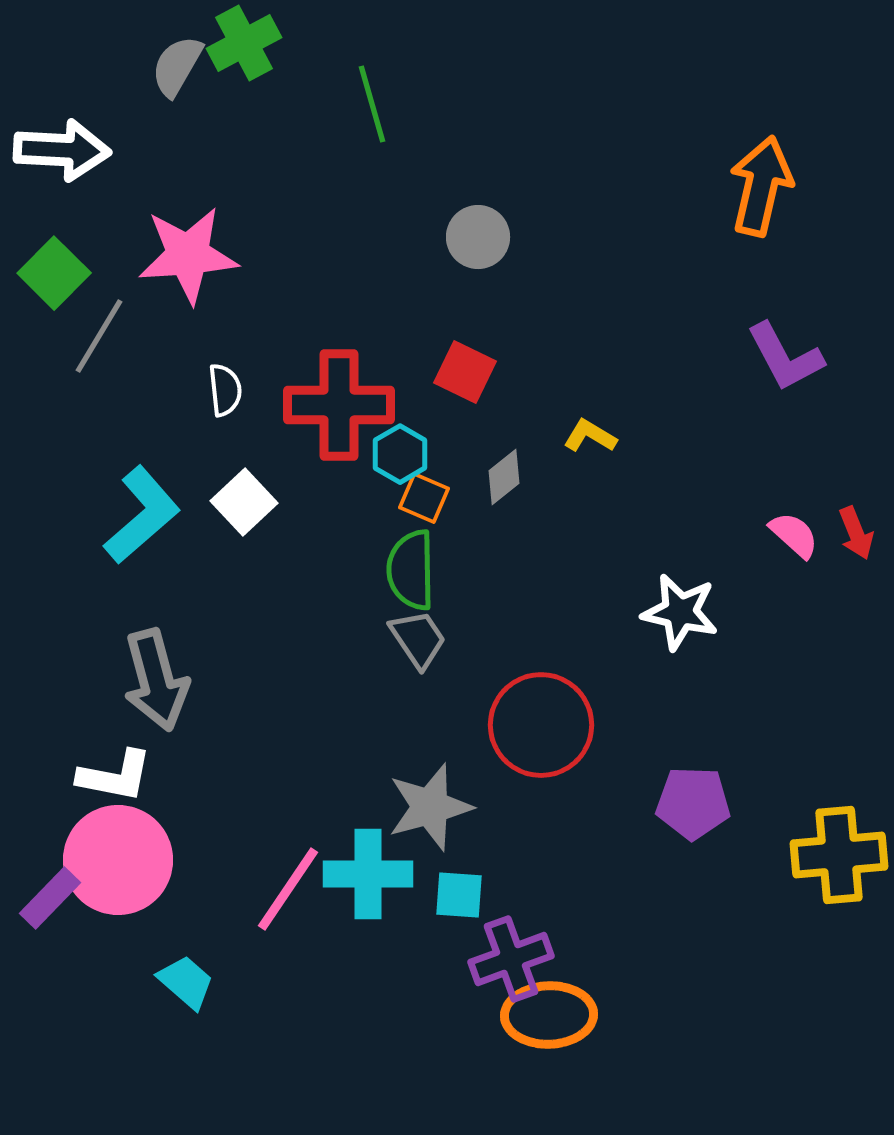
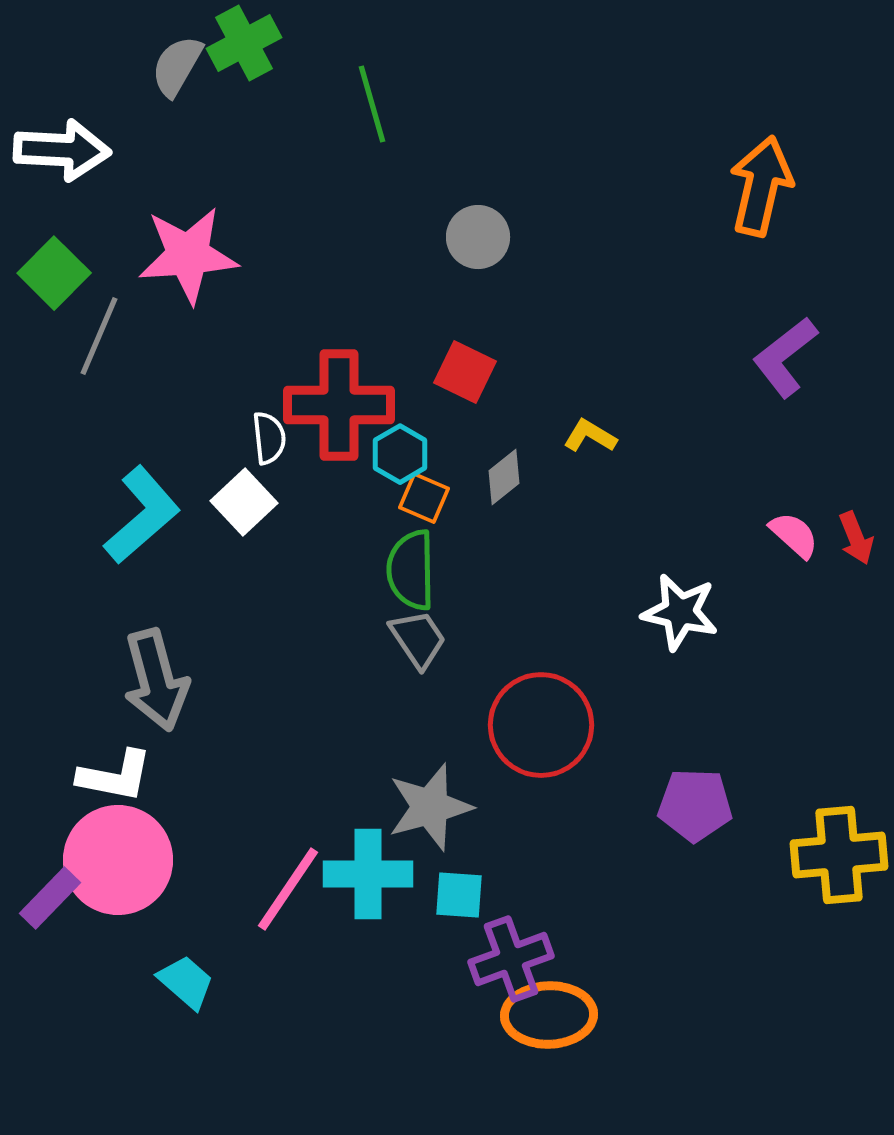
gray line: rotated 8 degrees counterclockwise
purple L-shape: rotated 80 degrees clockwise
white semicircle: moved 44 px right, 48 px down
red arrow: moved 5 px down
purple pentagon: moved 2 px right, 2 px down
